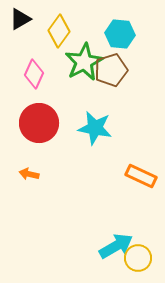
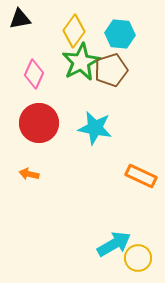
black triangle: rotated 20 degrees clockwise
yellow diamond: moved 15 px right
green star: moved 3 px left
cyan arrow: moved 2 px left, 2 px up
